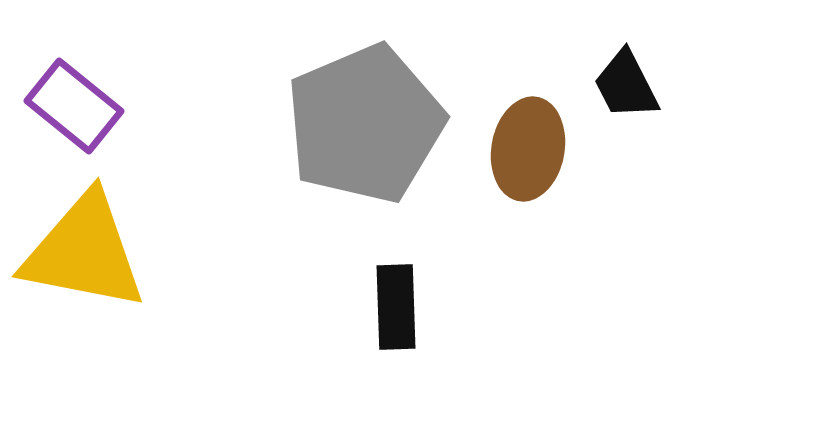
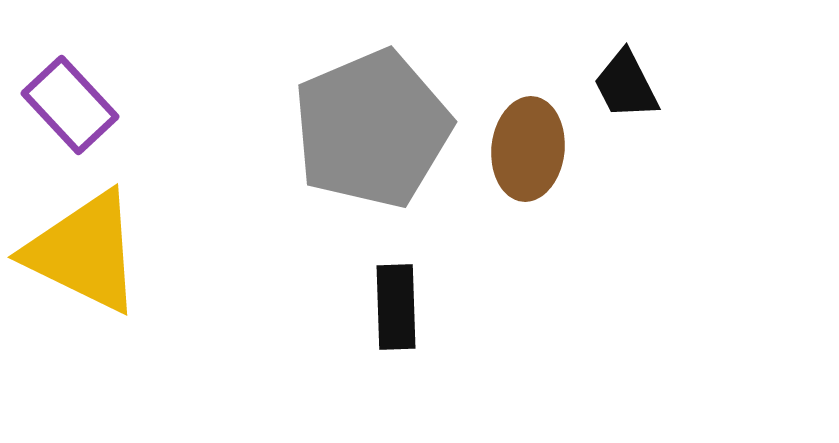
purple rectangle: moved 4 px left, 1 px up; rotated 8 degrees clockwise
gray pentagon: moved 7 px right, 5 px down
brown ellipse: rotated 4 degrees counterclockwise
yellow triangle: rotated 15 degrees clockwise
